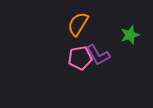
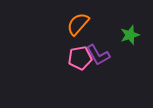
orange semicircle: rotated 10 degrees clockwise
